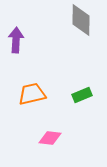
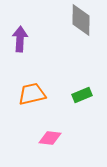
purple arrow: moved 4 px right, 1 px up
